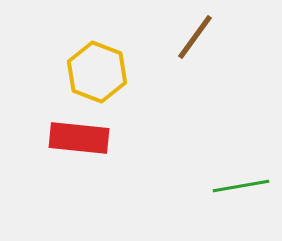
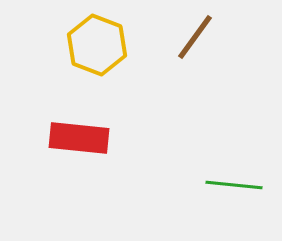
yellow hexagon: moved 27 px up
green line: moved 7 px left, 1 px up; rotated 16 degrees clockwise
